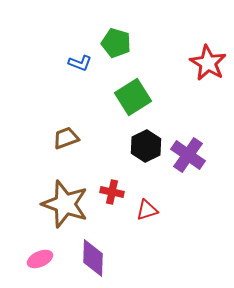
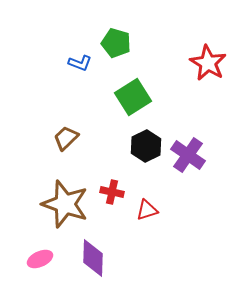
brown trapezoid: rotated 24 degrees counterclockwise
